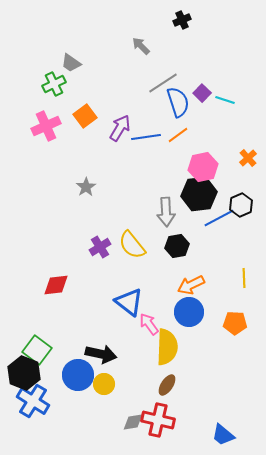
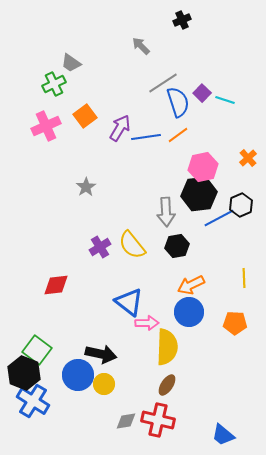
pink arrow at (149, 324): moved 2 px left, 1 px up; rotated 125 degrees clockwise
gray diamond at (133, 422): moved 7 px left, 1 px up
